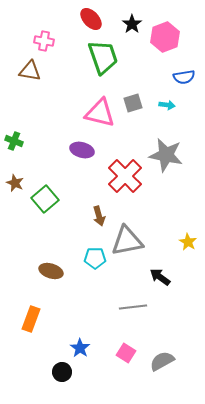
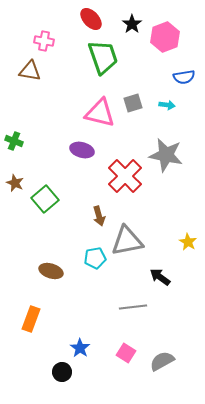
cyan pentagon: rotated 10 degrees counterclockwise
